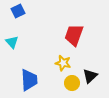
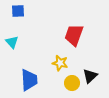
blue square: rotated 24 degrees clockwise
yellow star: moved 3 px left
